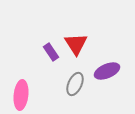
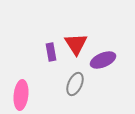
purple rectangle: rotated 24 degrees clockwise
purple ellipse: moved 4 px left, 11 px up
